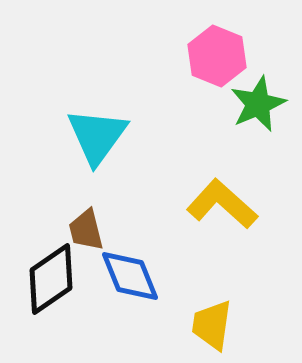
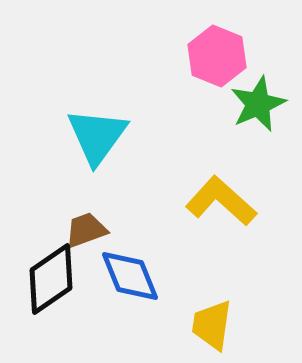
yellow L-shape: moved 1 px left, 3 px up
brown trapezoid: rotated 84 degrees clockwise
